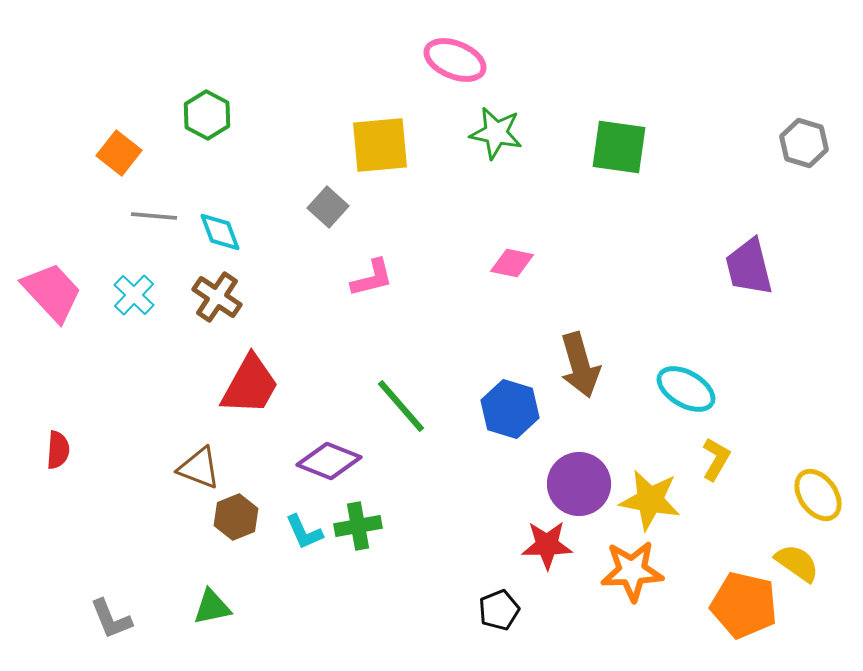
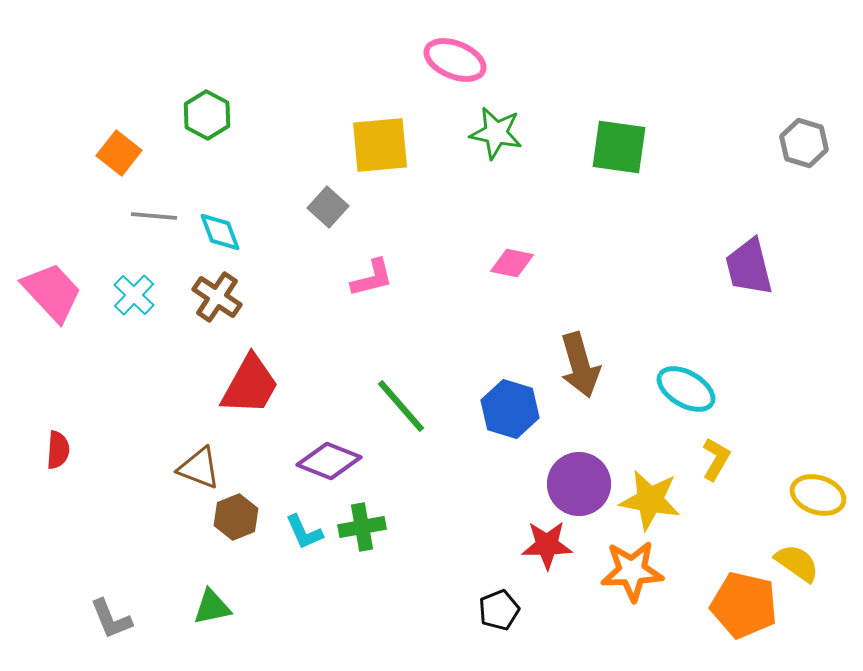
yellow ellipse: rotated 36 degrees counterclockwise
green cross: moved 4 px right, 1 px down
